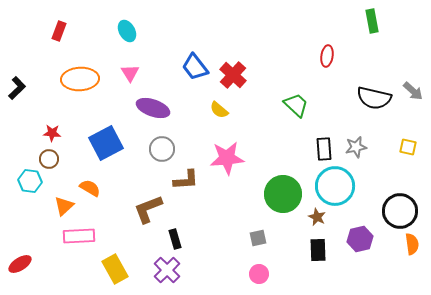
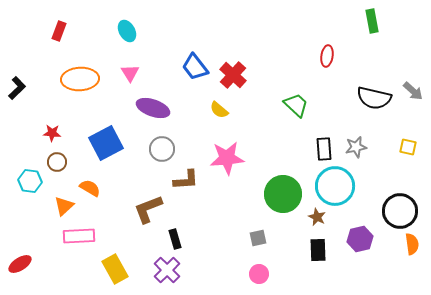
brown circle at (49, 159): moved 8 px right, 3 px down
